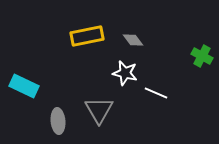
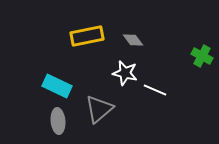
cyan rectangle: moved 33 px right
white line: moved 1 px left, 3 px up
gray triangle: moved 1 px up; rotated 20 degrees clockwise
